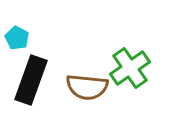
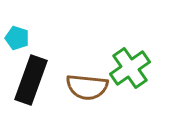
cyan pentagon: rotated 10 degrees counterclockwise
